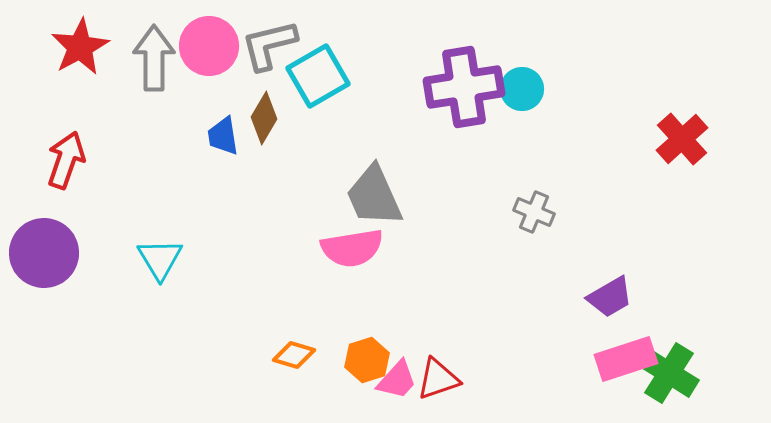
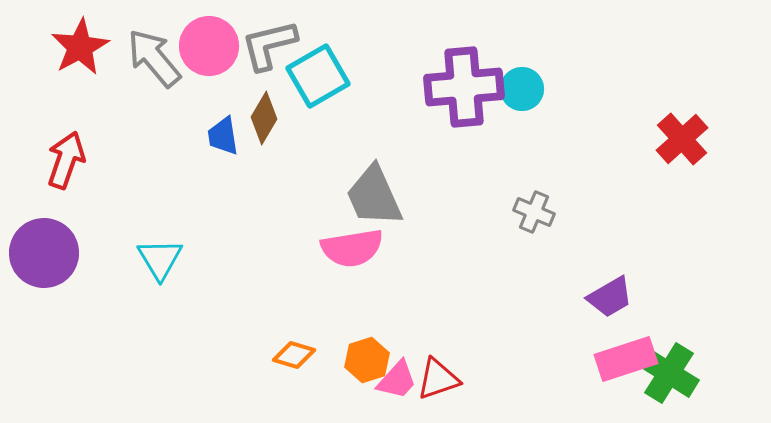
gray arrow: rotated 40 degrees counterclockwise
purple cross: rotated 4 degrees clockwise
